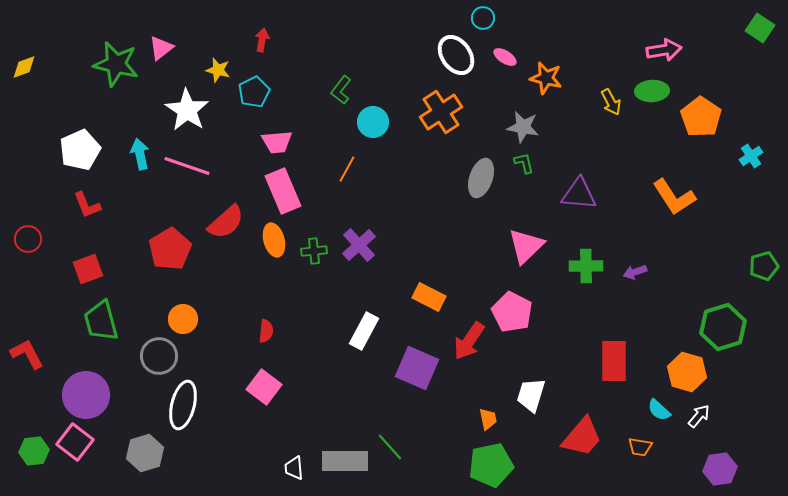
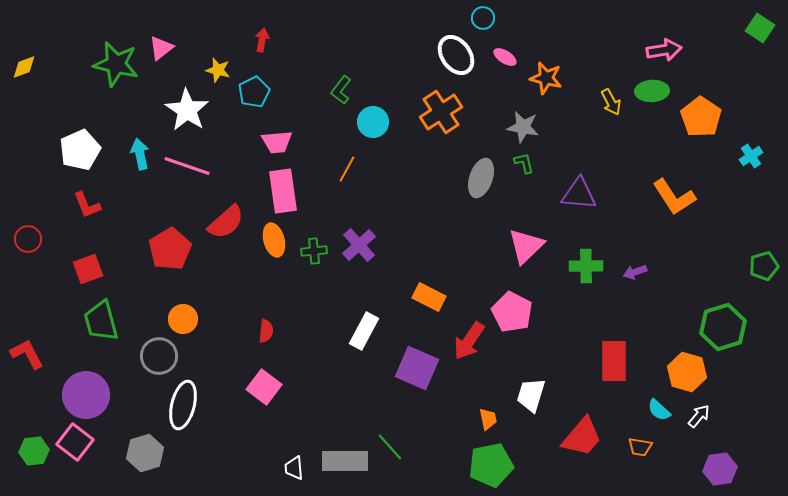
pink rectangle at (283, 191): rotated 15 degrees clockwise
